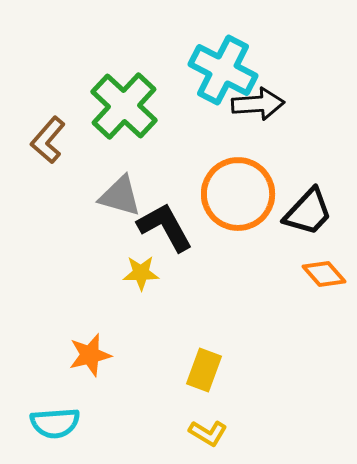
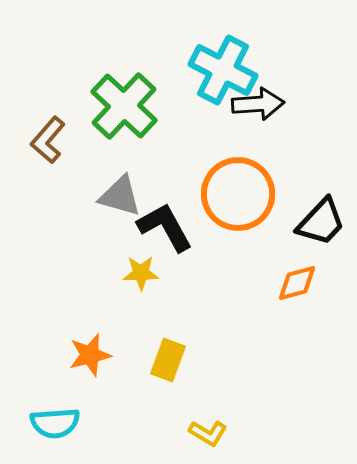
black trapezoid: moved 13 px right, 10 px down
orange diamond: moved 27 px left, 9 px down; rotated 63 degrees counterclockwise
yellow rectangle: moved 36 px left, 10 px up
